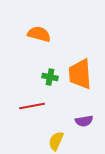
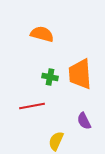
orange semicircle: moved 3 px right
purple semicircle: rotated 72 degrees clockwise
